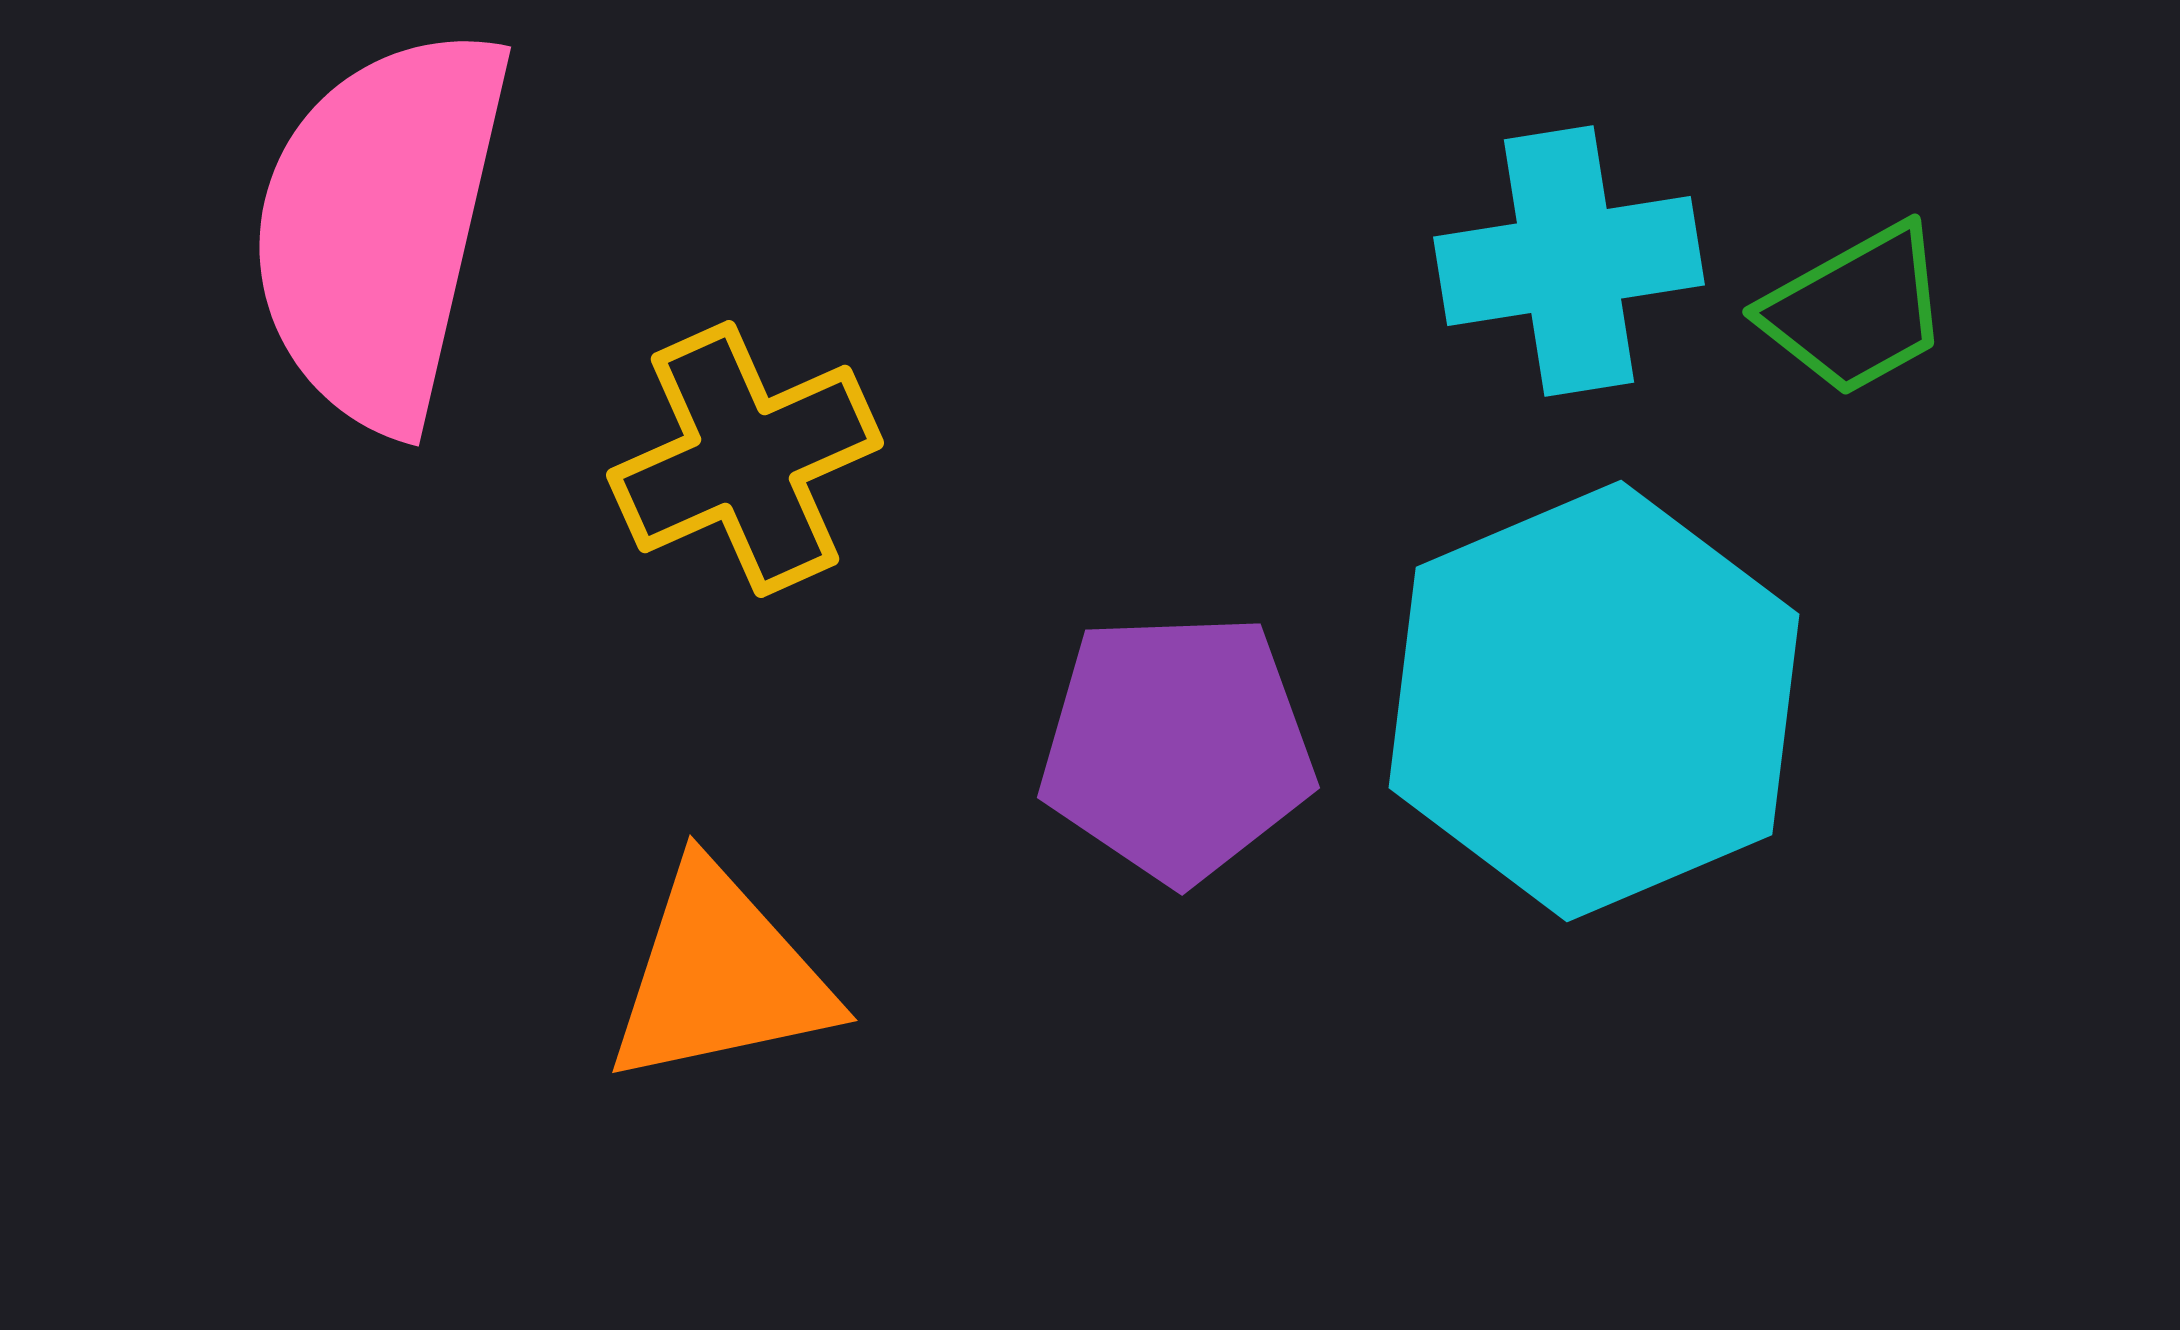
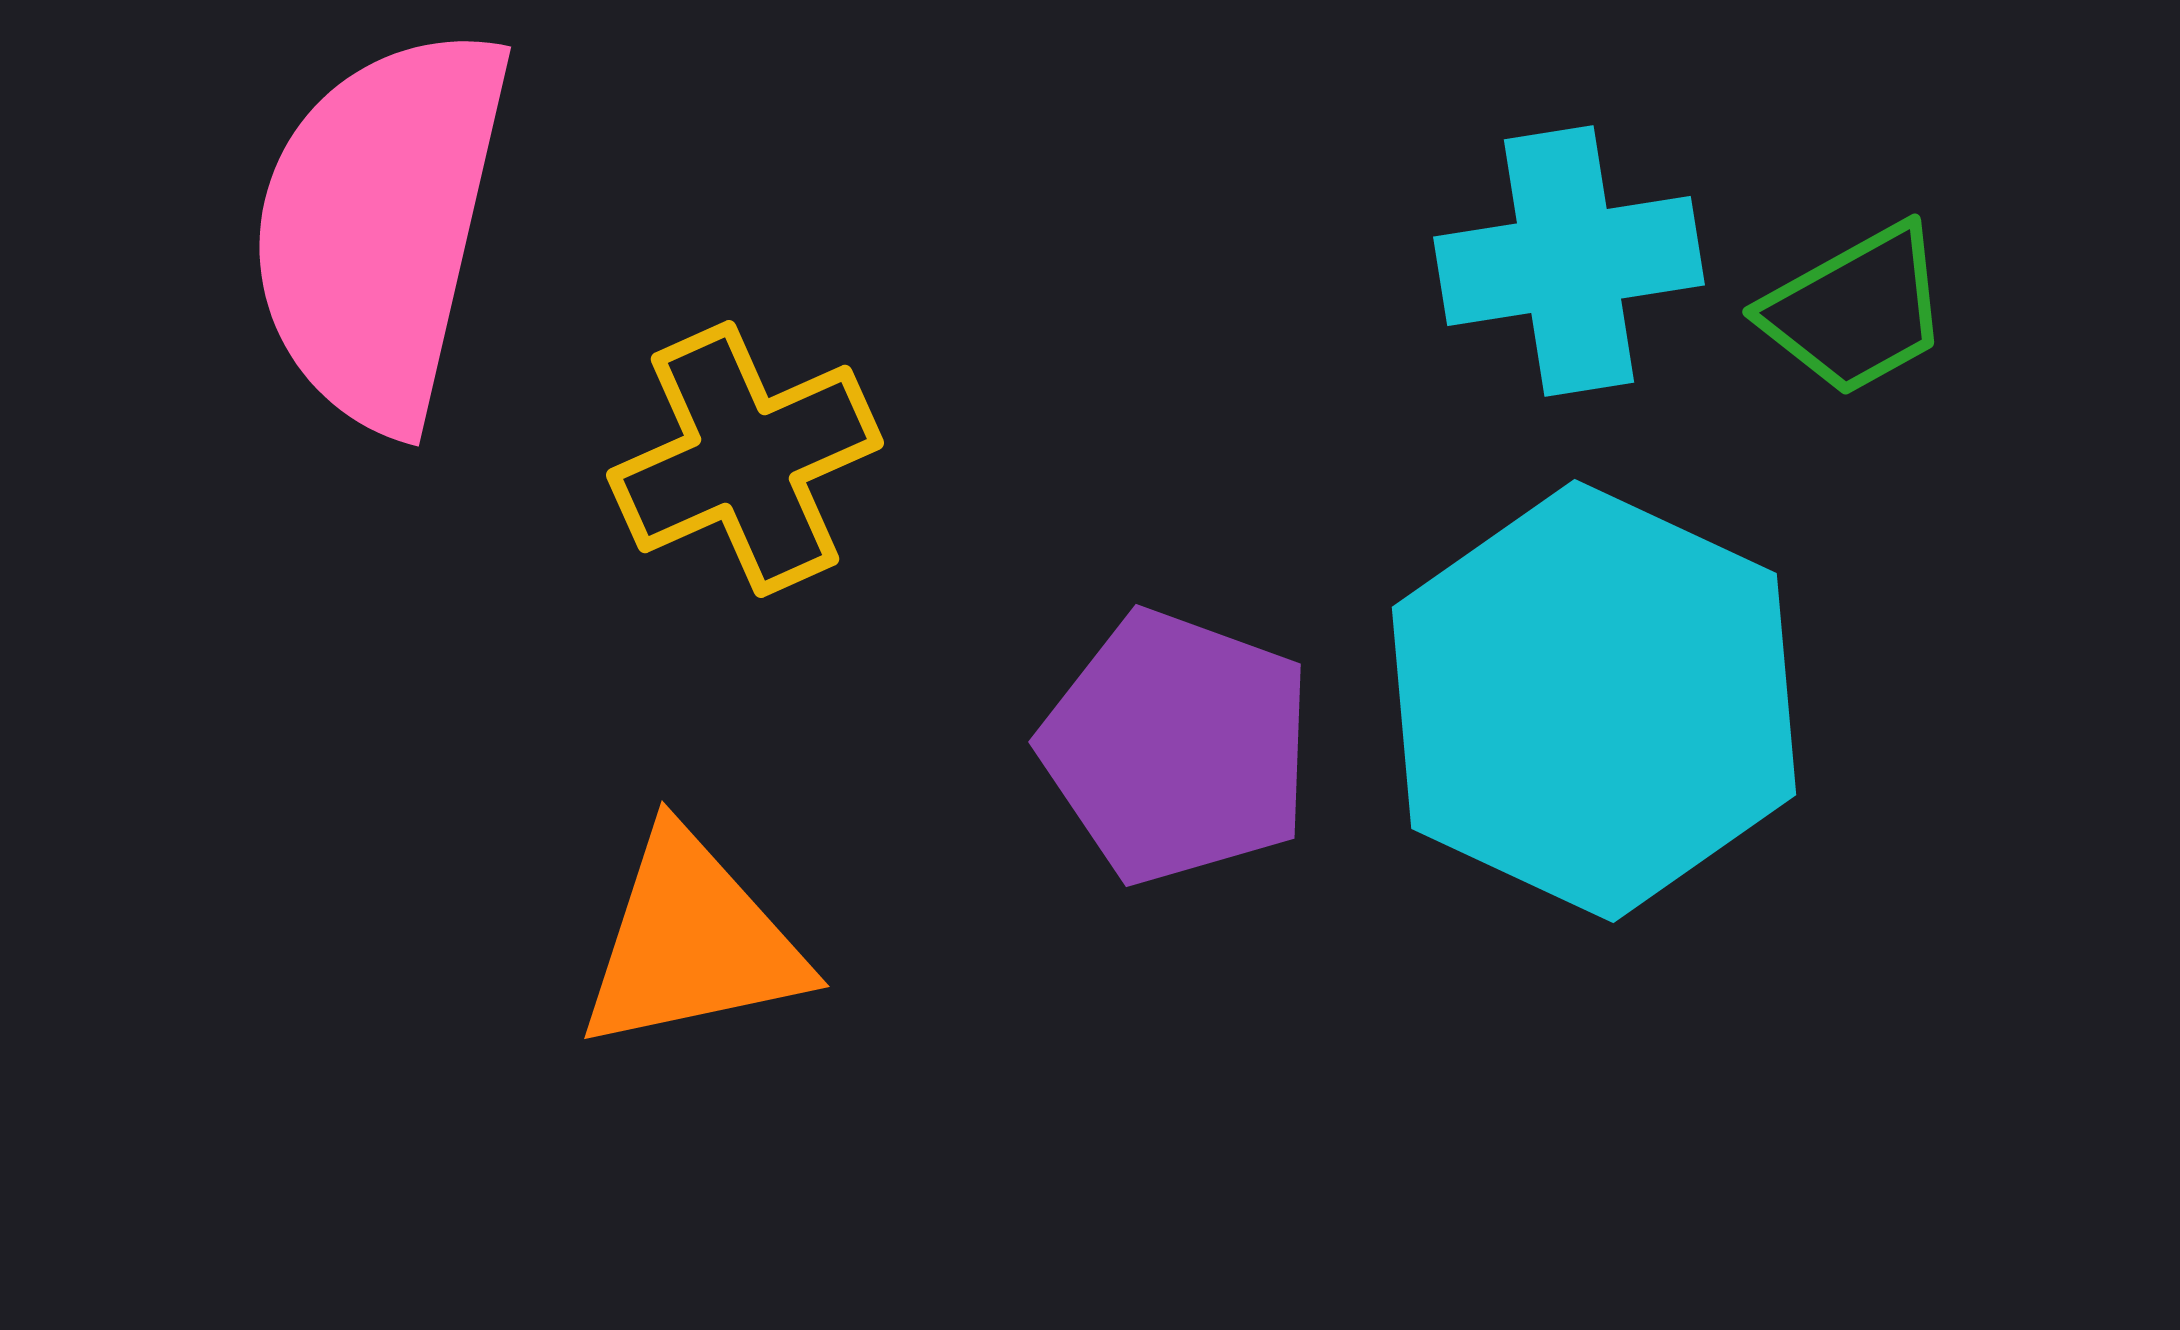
cyan hexagon: rotated 12 degrees counterclockwise
purple pentagon: rotated 22 degrees clockwise
orange triangle: moved 28 px left, 34 px up
